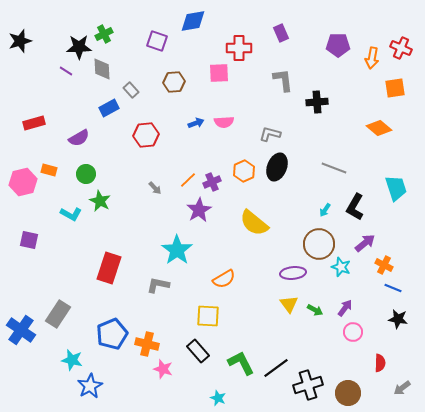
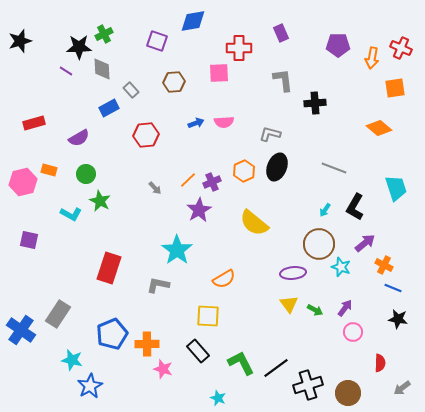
black cross at (317, 102): moved 2 px left, 1 px down
orange cross at (147, 344): rotated 15 degrees counterclockwise
